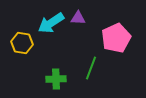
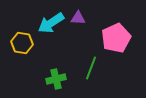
green cross: rotated 12 degrees counterclockwise
